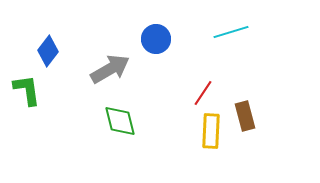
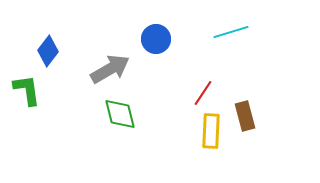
green diamond: moved 7 px up
